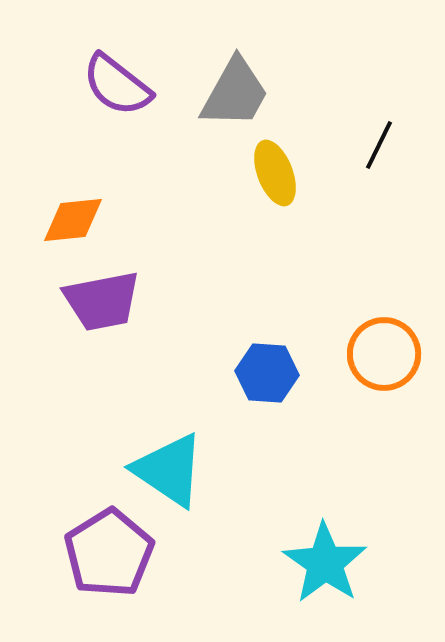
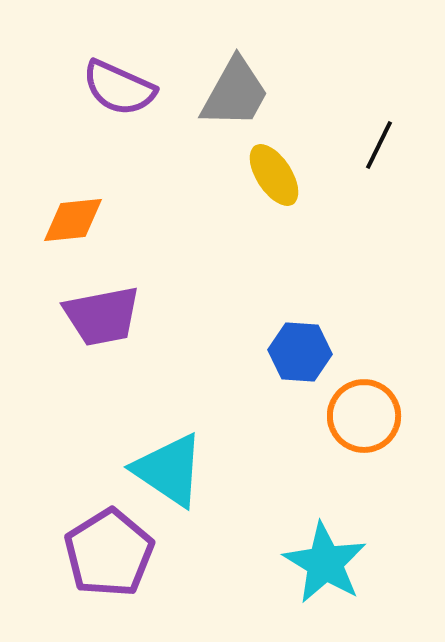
purple semicircle: moved 2 px right, 3 px down; rotated 14 degrees counterclockwise
yellow ellipse: moved 1 px left, 2 px down; rotated 12 degrees counterclockwise
purple trapezoid: moved 15 px down
orange circle: moved 20 px left, 62 px down
blue hexagon: moved 33 px right, 21 px up
cyan star: rotated 4 degrees counterclockwise
